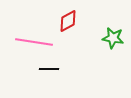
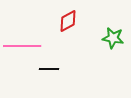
pink line: moved 12 px left, 4 px down; rotated 9 degrees counterclockwise
